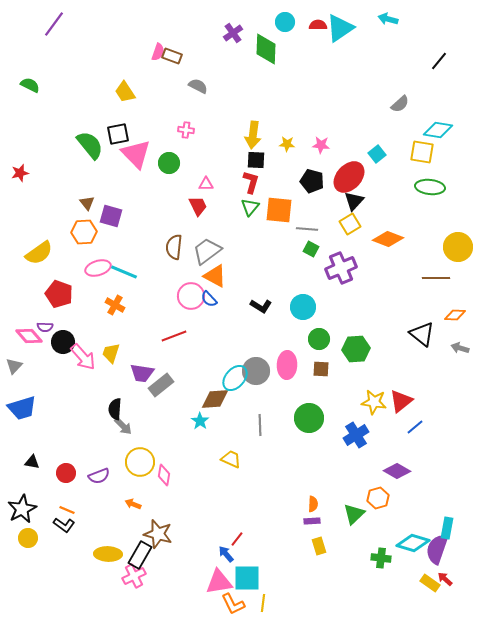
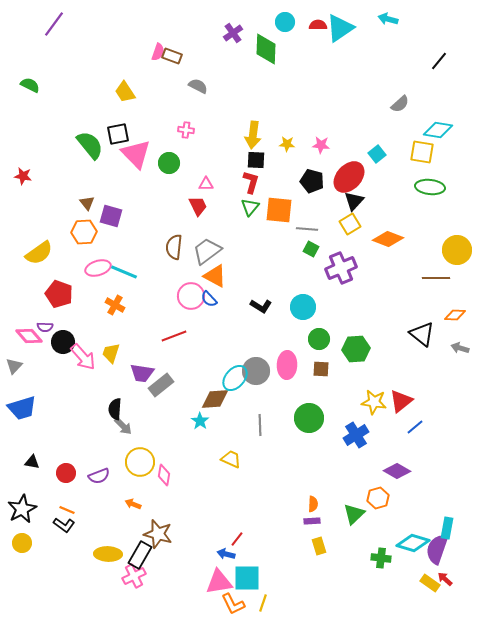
red star at (20, 173): moved 3 px right, 3 px down; rotated 24 degrees clockwise
yellow circle at (458, 247): moved 1 px left, 3 px down
yellow circle at (28, 538): moved 6 px left, 5 px down
blue arrow at (226, 554): rotated 36 degrees counterclockwise
yellow line at (263, 603): rotated 12 degrees clockwise
